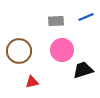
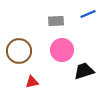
blue line: moved 2 px right, 3 px up
black trapezoid: moved 1 px right, 1 px down
